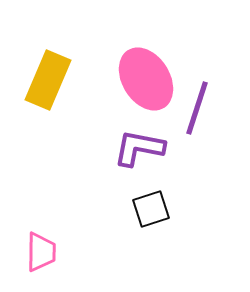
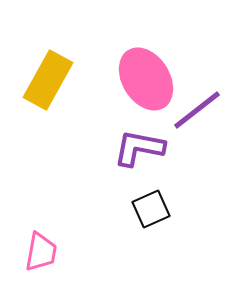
yellow rectangle: rotated 6 degrees clockwise
purple line: moved 2 px down; rotated 34 degrees clockwise
black square: rotated 6 degrees counterclockwise
pink trapezoid: rotated 9 degrees clockwise
